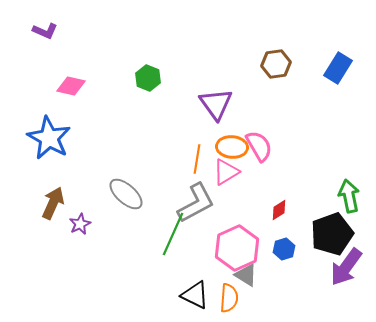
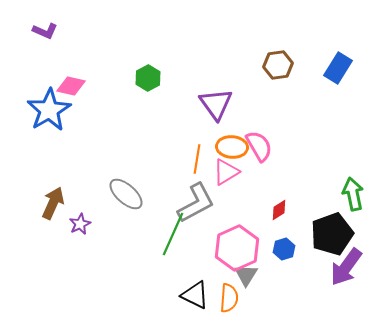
brown hexagon: moved 2 px right, 1 px down
green hexagon: rotated 10 degrees clockwise
blue star: moved 28 px up; rotated 12 degrees clockwise
green arrow: moved 4 px right, 2 px up
gray triangle: rotated 30 degrees clockwise
